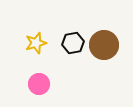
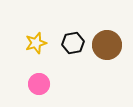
brown circle: moved 3 px right
